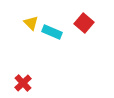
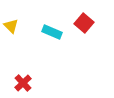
yellow triangle: moved 20 px left, 3 px down
